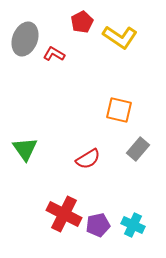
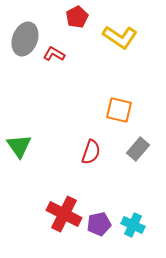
red pentagon: moved 5 px left, 5 px up
green triangle: moved 6 px left, 3 px up
red semicircle: moved 3 px right, 7 px up; rotated 40 degrees counterclockwise
purple pentagon: moved 1 px right, 1 px up
